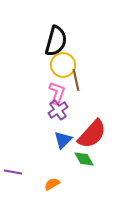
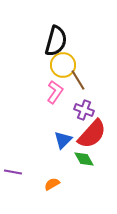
brown line: moved 2 px right; rotated 20 degrees counterclockwise
pink L-shape: moved 2 px left, 1 px up; rotated 15 degrees clockwise
purple cross: moved 26 px right; rotated 36 degrees counterclockwise
